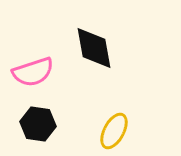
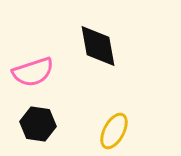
black diamond: moved 4 px right, 2 px up
